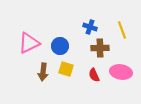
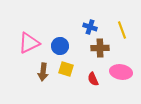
red semicircle: moved 1 px left, 4 px down
